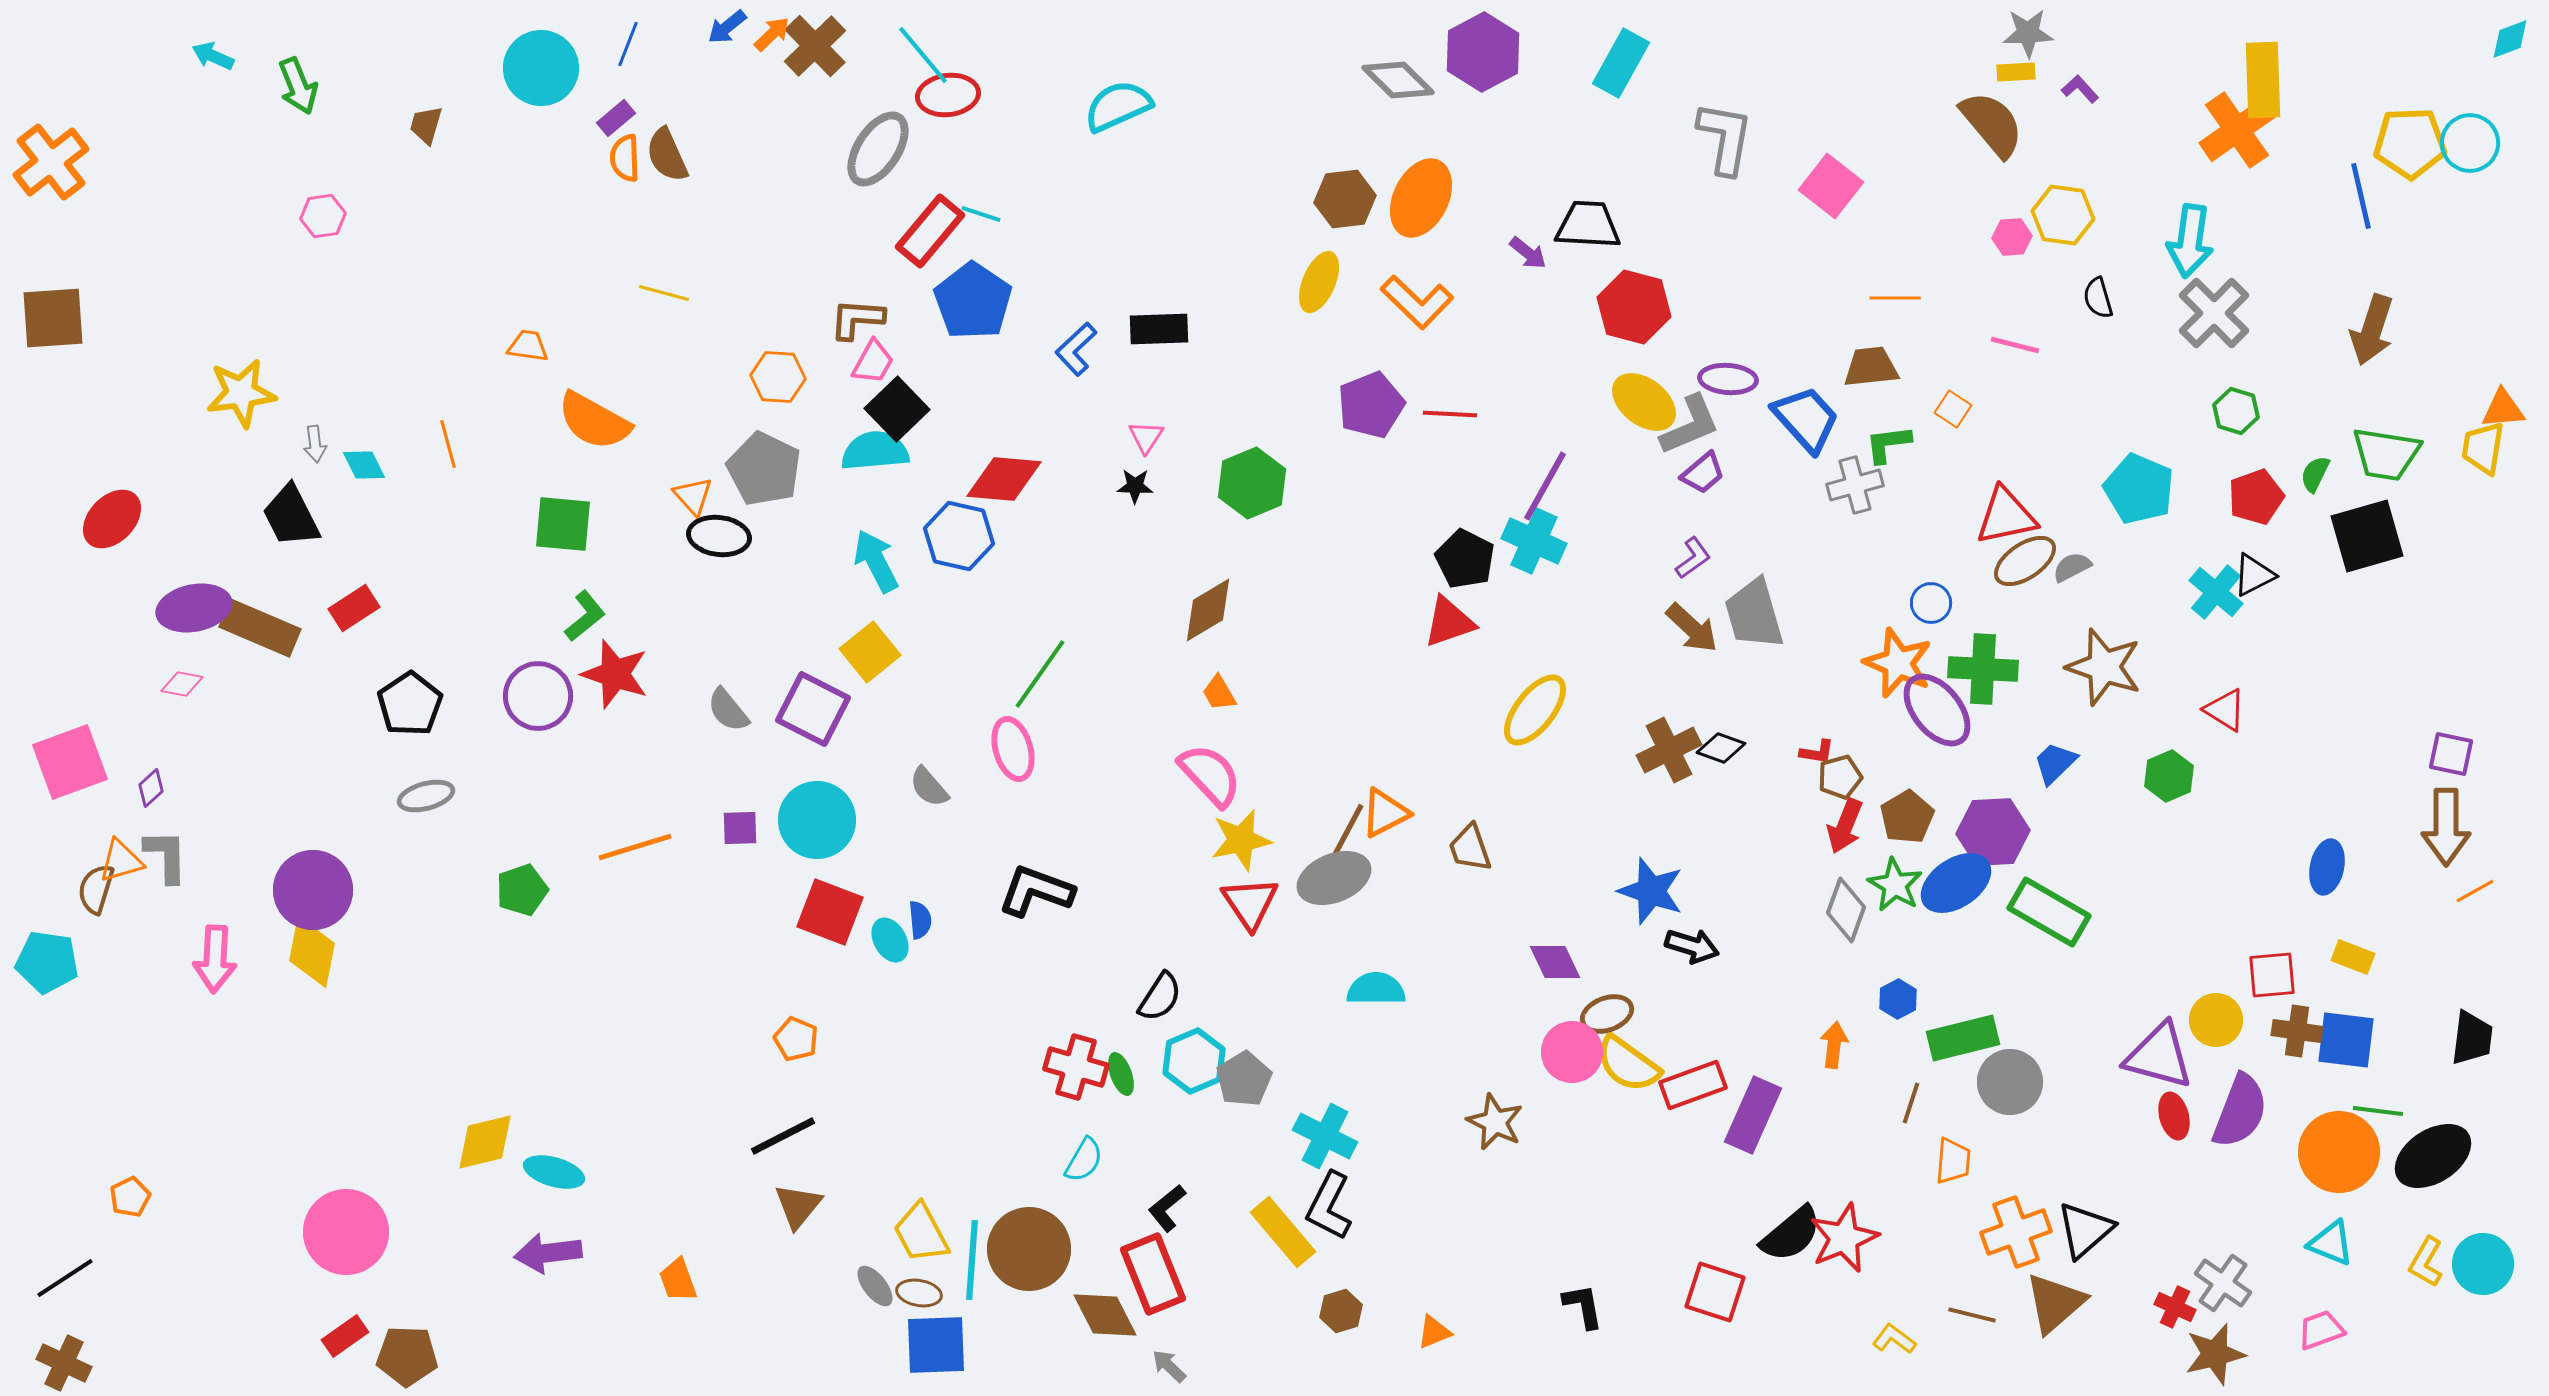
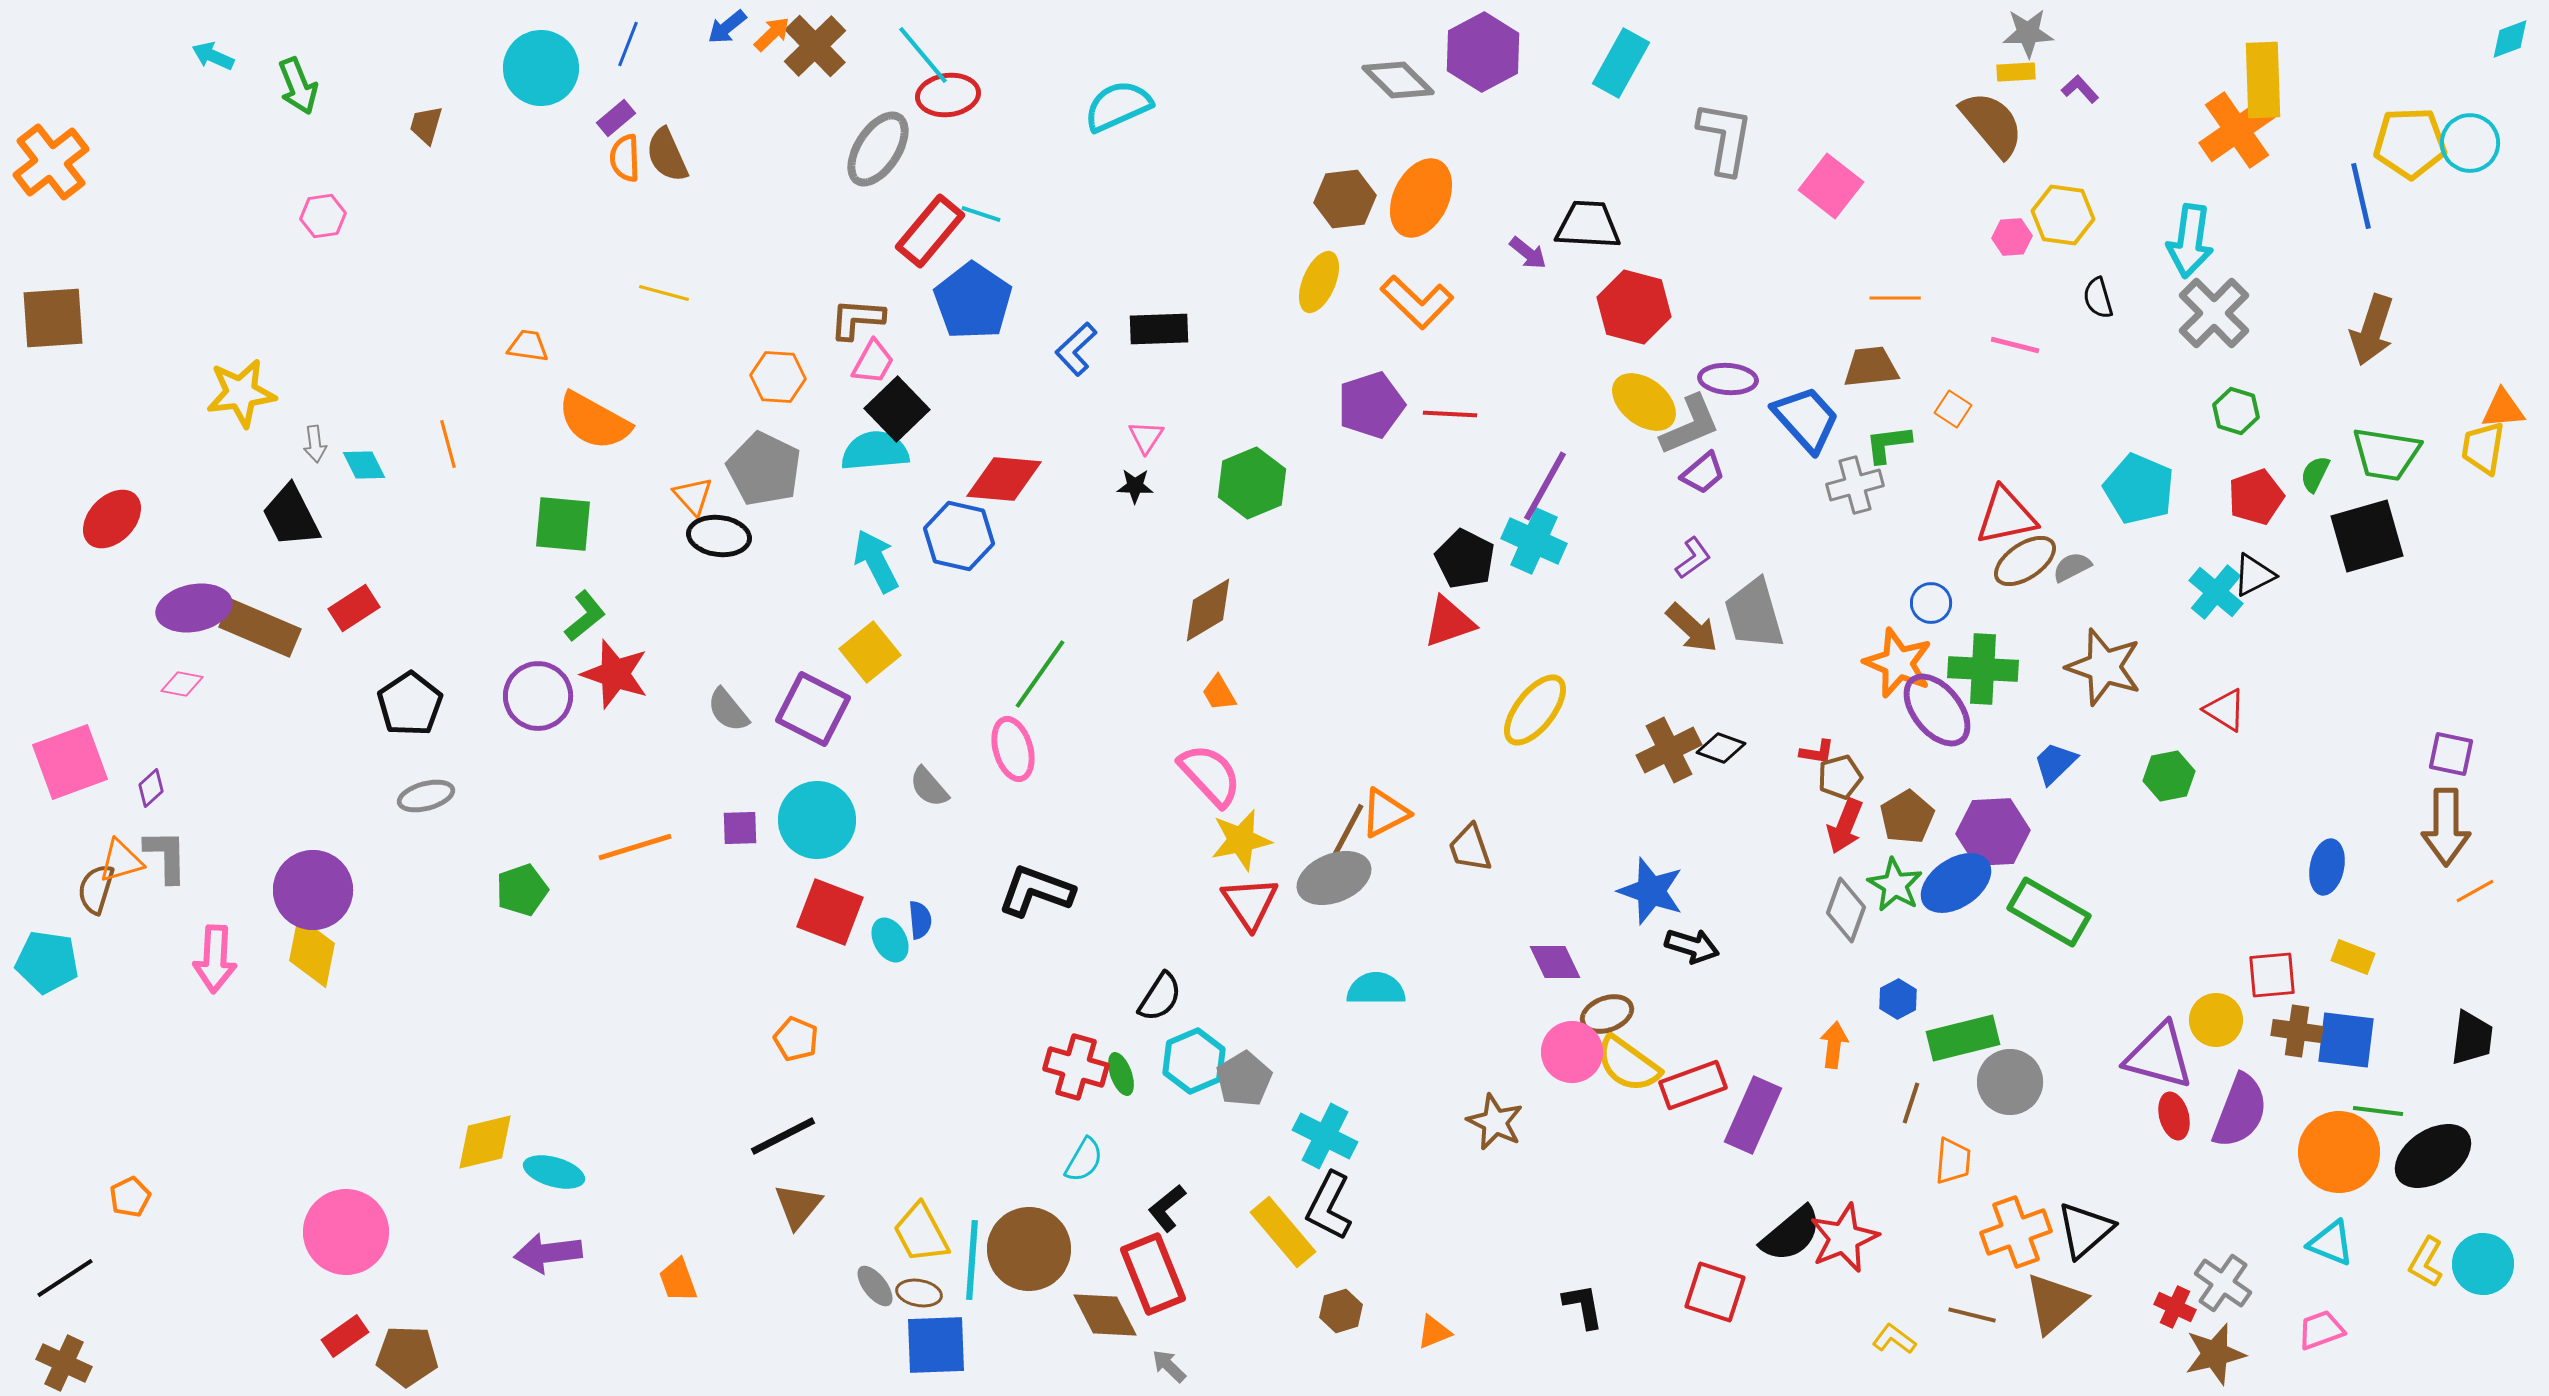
purple pentagon at (1371, 405): rotated 4 degrees clockwise
green hexagon at (2169, 776): rotated 12 degrees clockwise
